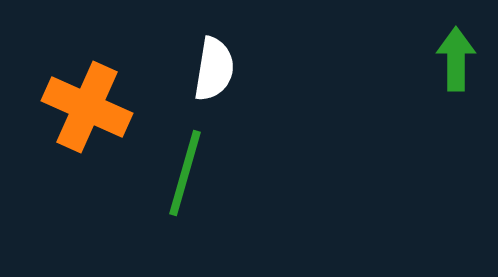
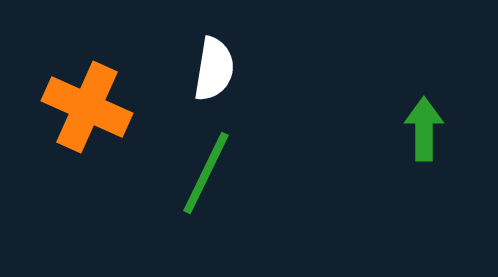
green arrow: moved 32 px left, 70 px down
green line: moved 21 px right; rotated 10 degrees clockwise
